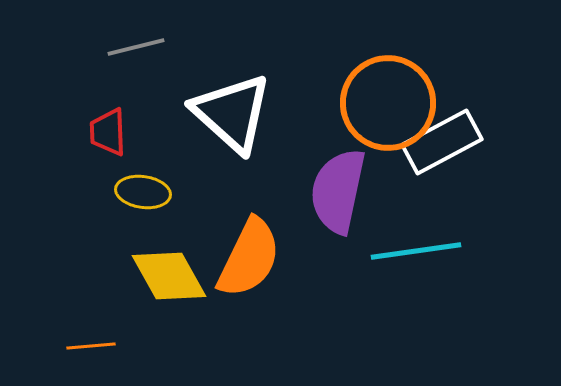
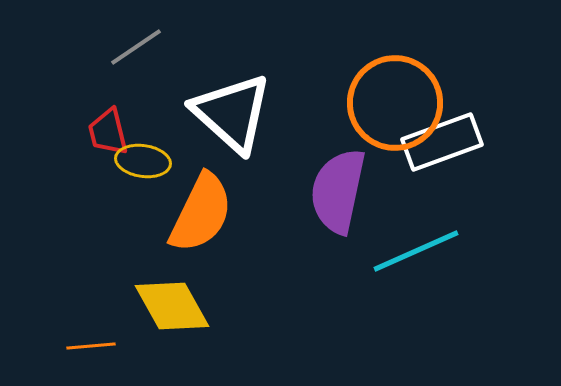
gray line: rotated 20 degrees counterclockwise
orange circle: moved 7 px right
red trapezoid: rotated 12 degrees counterclockwise
white rectangle: rotated 8 degrees clockwise
yellow ellipse: moved 31 px up
cyan line: rotated 16 degrees counterclockwise
orange semicircle: moved 48 px left, 45 px up
yellow diamond: moved 3 px right, 30 px down
